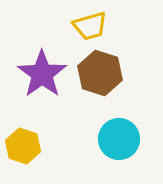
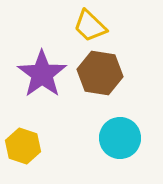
yellow trapezoid: rotated 60 degrees clockwise
brown hexagon: rotated 9 degrees counterclockwise
cyan circle: moved 1 px right, 1 px up
